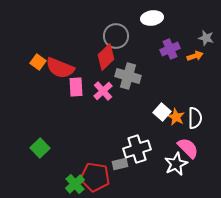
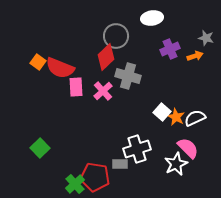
white semicircle: rotated 115 degrees counterclockwise
gray rectangle: rotated 14 degrees clockwise
